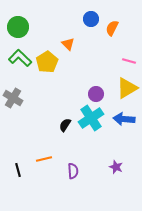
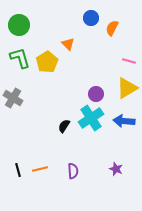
blue circle: moved 1 px up
green circle: moved 1 px right, 2 px up
green L-shape: rotated 30 degrees clockwise
blue arrow: moved 2 px down
black semicircle: moved 1 px left, 1 px down
orange line: moved 4 px left, 10 px down
purple star: moved 2 px down
